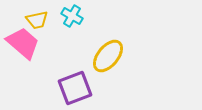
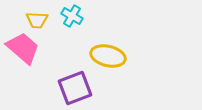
yellow trapezoid: rotated 15 degrees clockwise
pink trapezoid: moved 5 px down
yellow ellipse: rotated 64 degrees clockwise
